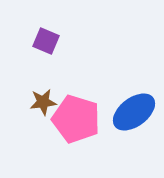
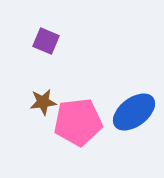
pink pentagon: moved 2 px right, 3 px down; rotated 24 degrees counterclockwise
